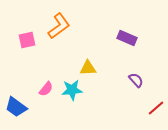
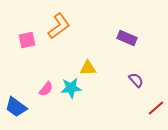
cyan star: moved 1 px left, 2 px up
